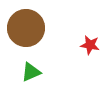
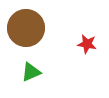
red star: moved 3 px left, 1 px up
